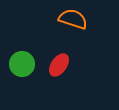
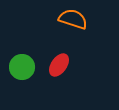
green circle: moved 3 px down
